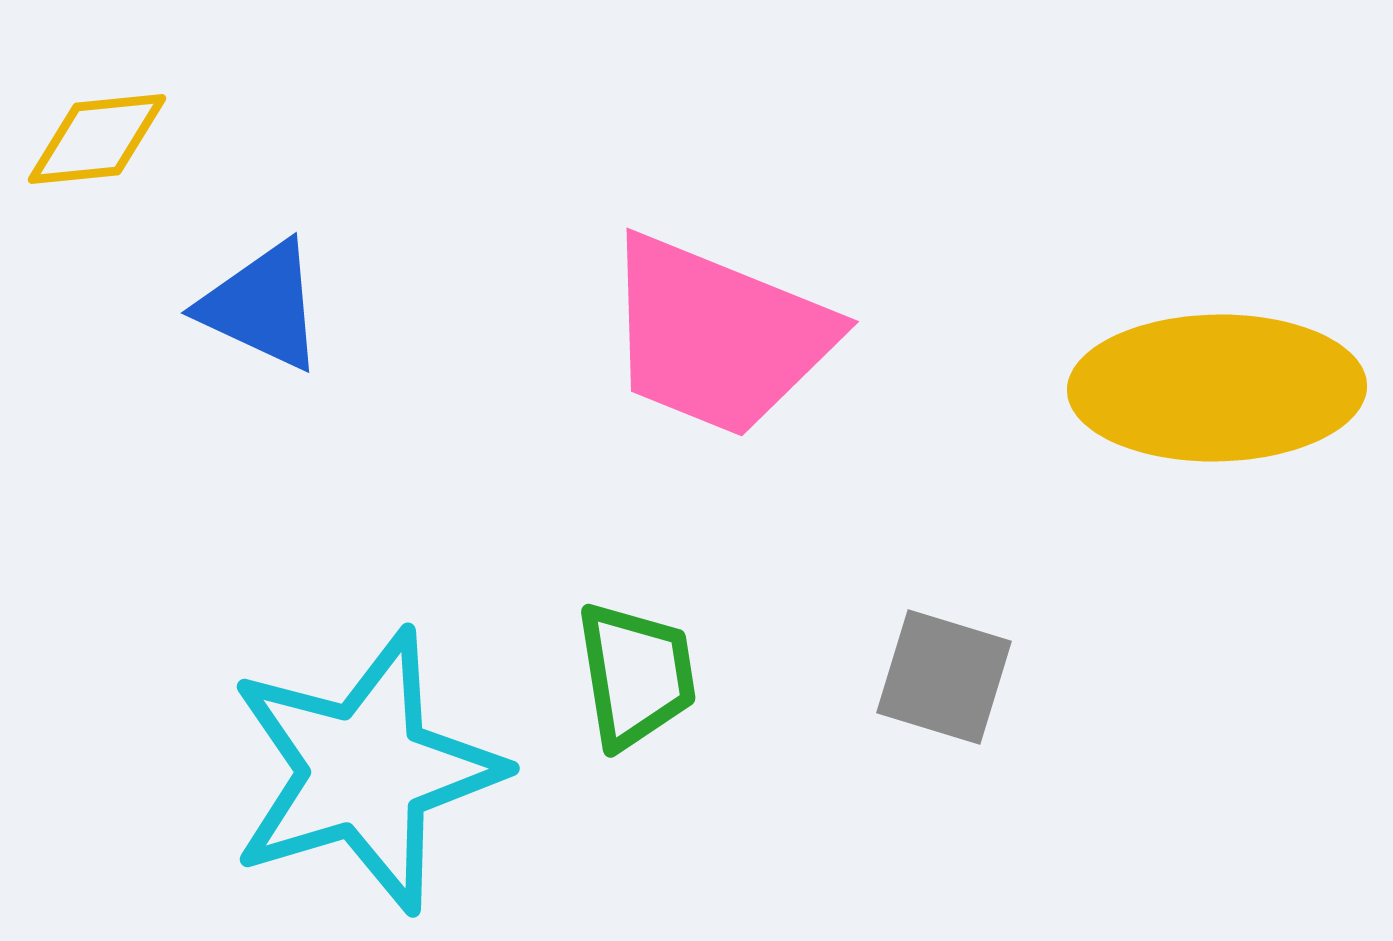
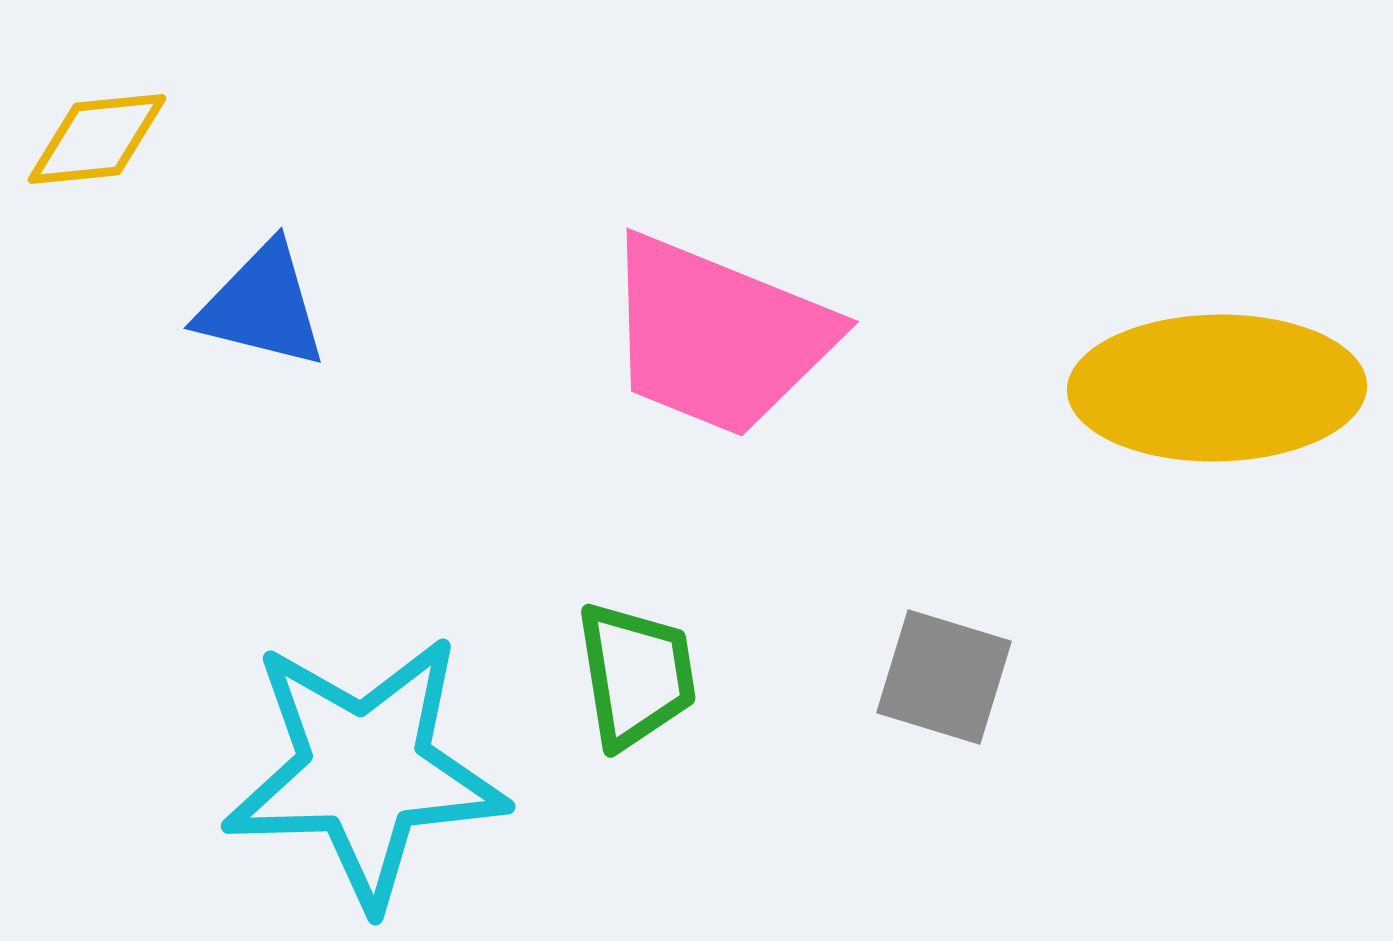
blue triangle: rotated 11 degrees counterclockwise
cyan star: rotated 15 degrees clockwise
